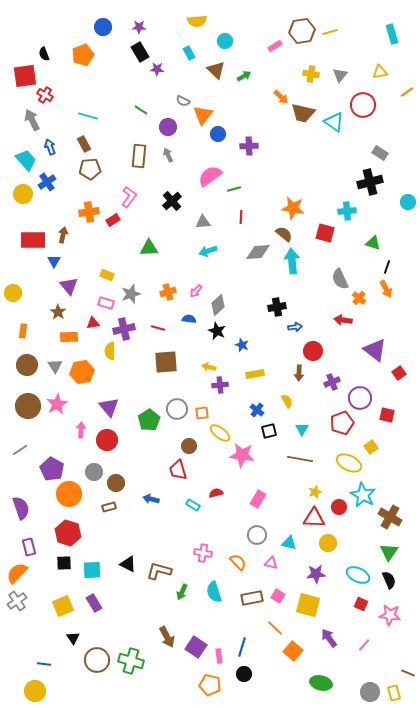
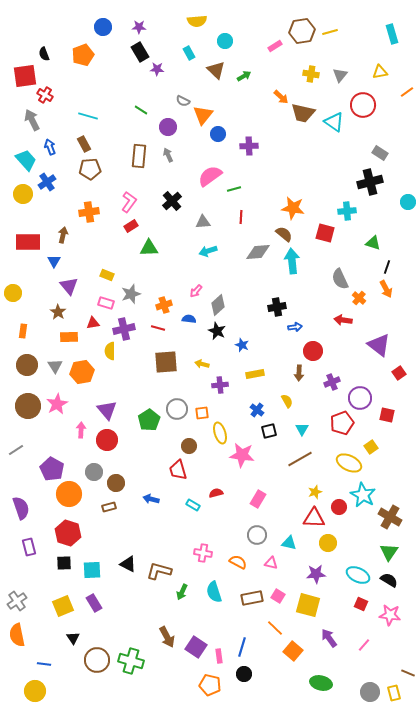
pink L-shape at (129, 197): moved 5 px down
red rectangle at (113, 220): moved 18 px right, 6 px down
red rectangle at (33, 240): moved 5 px left, 2 px down
orange cross at (168, 292): moved 4 px left, 13 px down
purple triangle at (375, 350): moved 4 px right, 5 px up
yellow arrow at (209, 367): moved 7 px left, 3 px up
purple triangle at (109, 407): moved 2 px left, 3 px down
yellow ellipse at (220, 433): rotated 35 degrees clockwise
gray line at (20, 450): moved 4 px left
brown line at (300, 459): rotated 40 degrees counterclockwise
orange semicircle at (238, 562): rotated 18 degrees counterclockwise
orange semicircle at (17, 573): moved 62 px down; rotated 55 degrees counterclockwise
black semicircle at (389, 580): rotated 36 degrees counterclockwise
